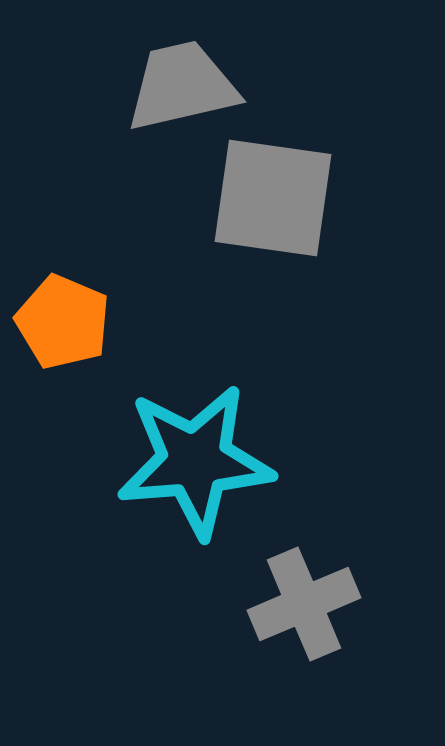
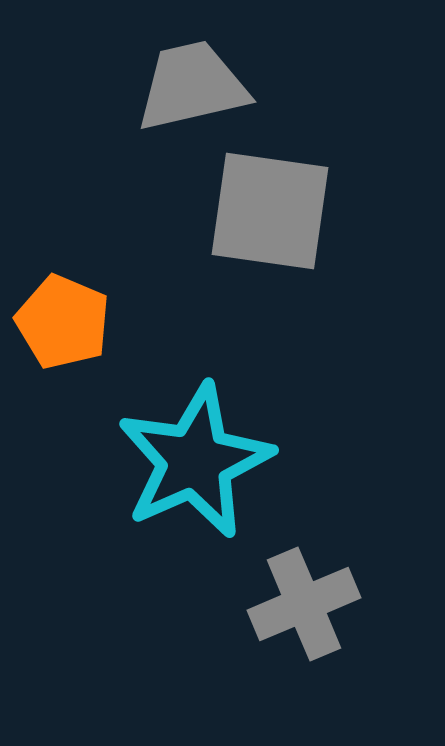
gray trapezoid: moved 10 px right
gray square: moved 3 px left, 13 px down
cyan star: rotated 19 degrees counterclockwise
